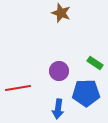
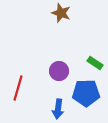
red line: rotated 65 degrees counterclockwise
